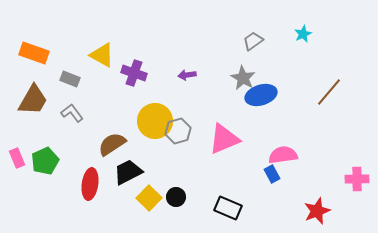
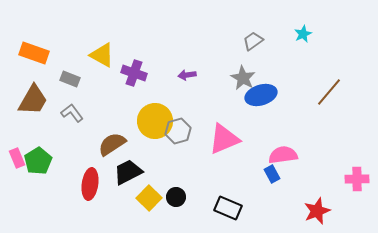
green pentagon: moved 7 px left; rotated 8 degrees counterclockwise
